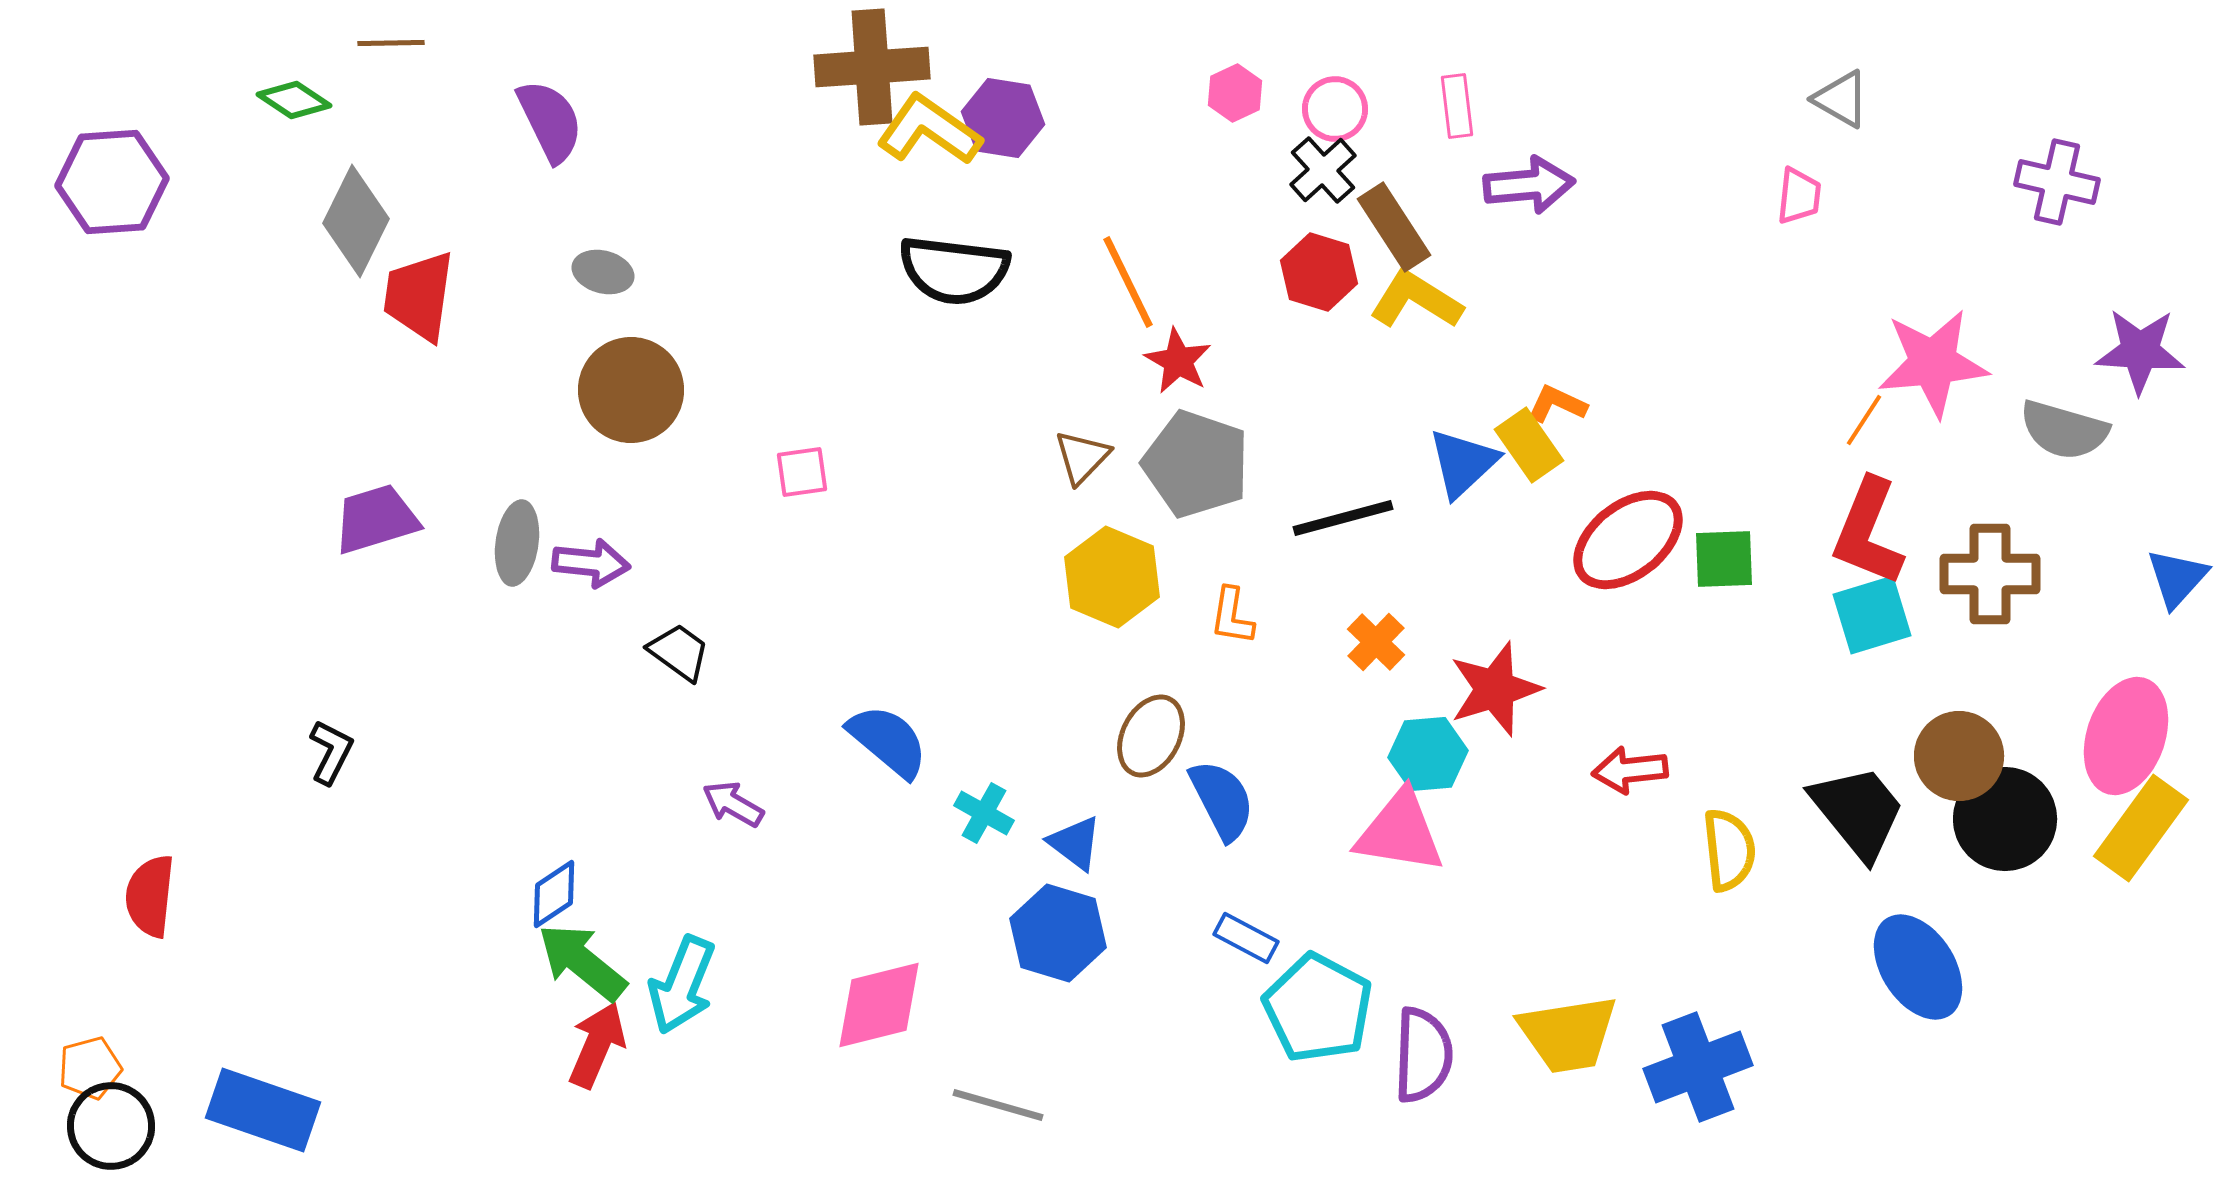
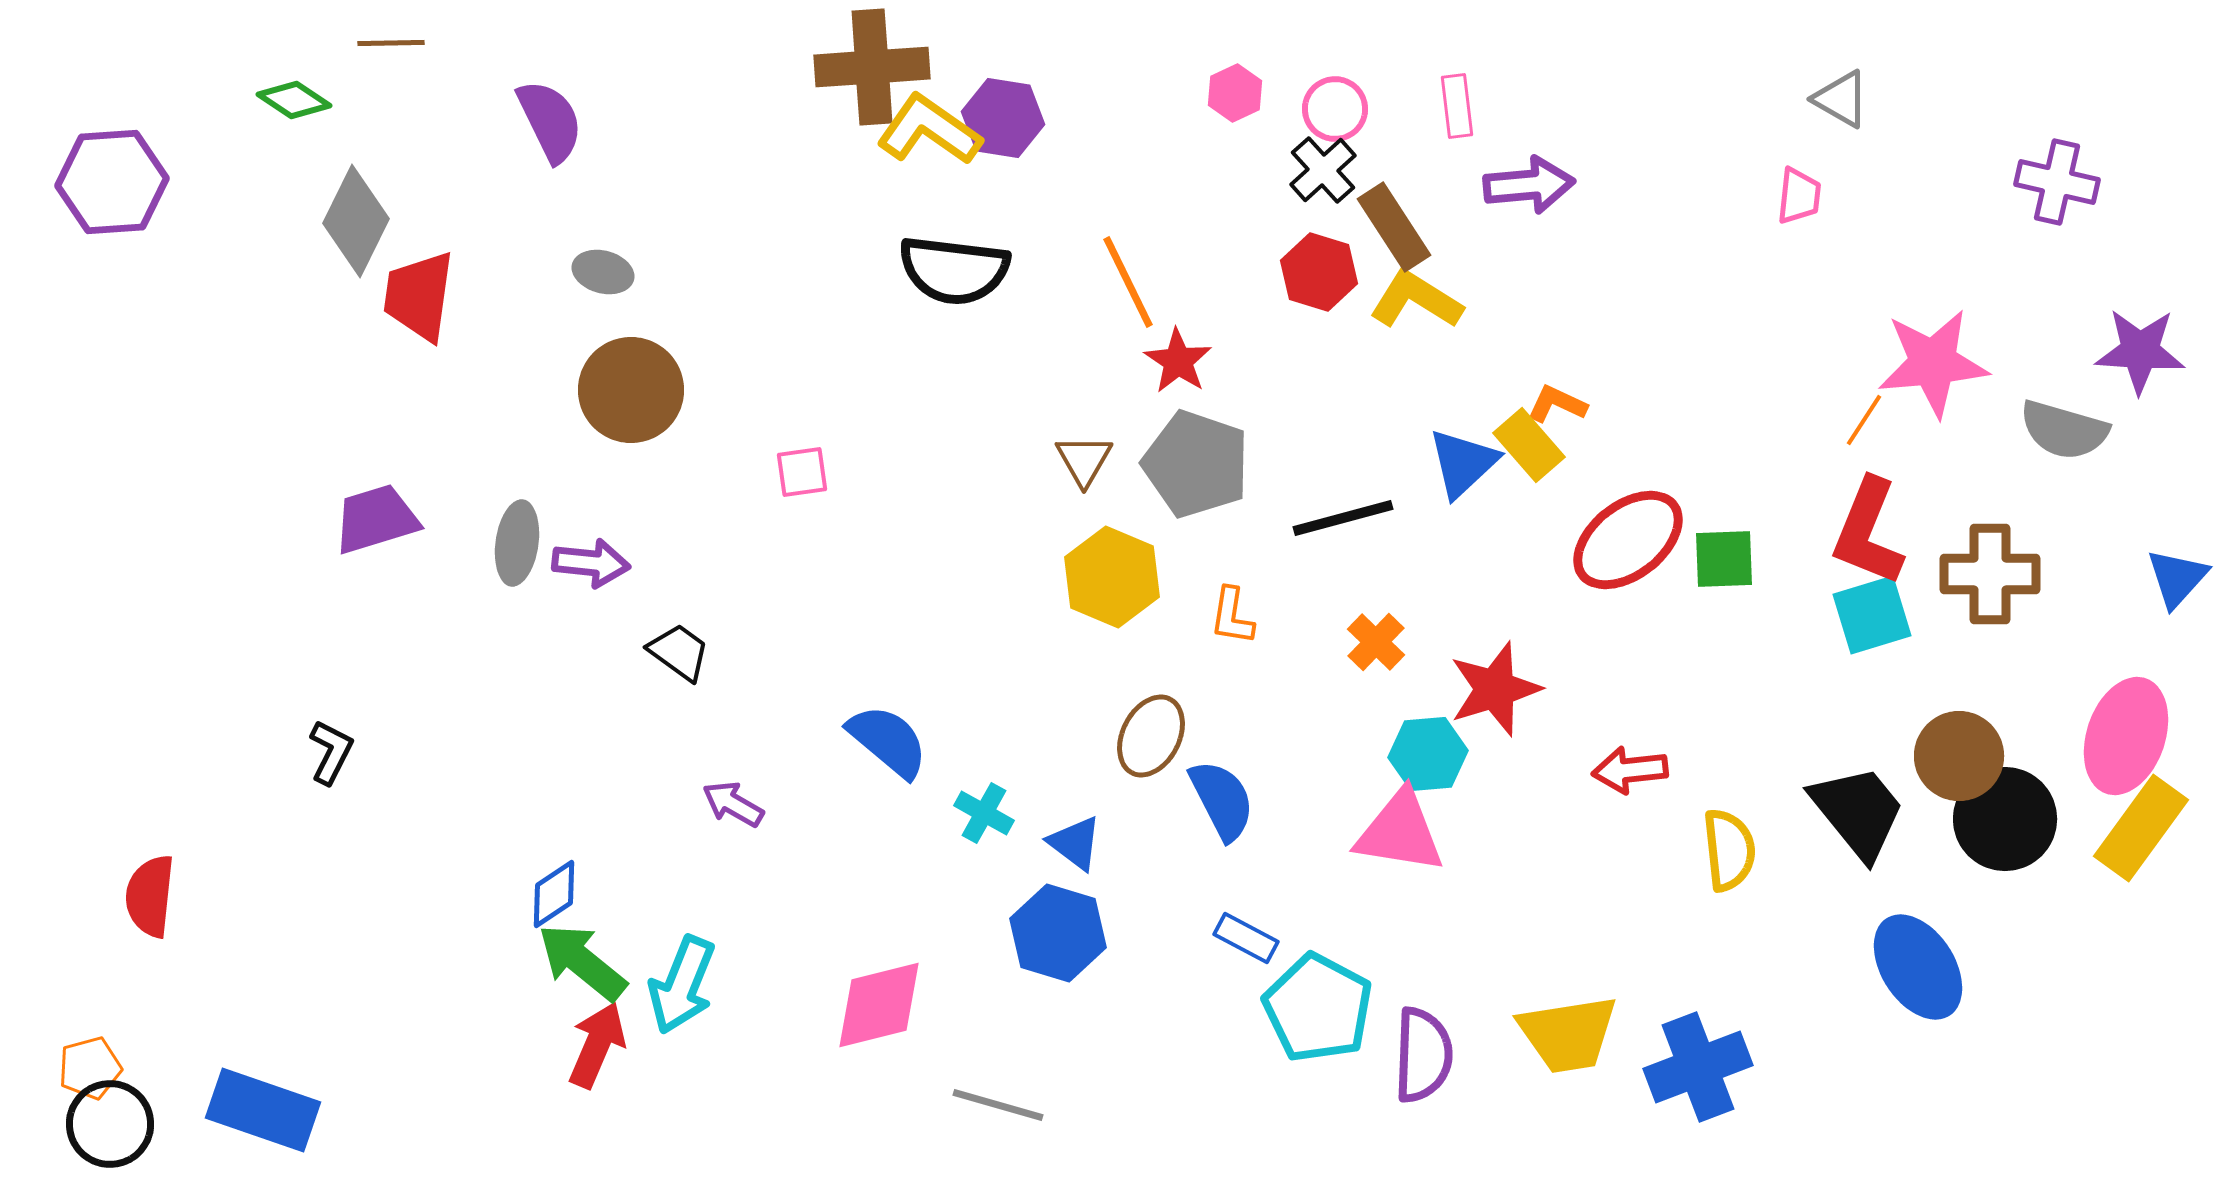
red star at (1178, 361): rotated 4 degrees clockwise
yellow rectangle at (1529, 445): rotated 6 degrees counterclockwise
brown triangle at (1082, 457): moved 2 px right, 3 px down; rotated 14 degrees counterclockwise
black circle at (111, 1126): moved 1 px left, 2 px up
